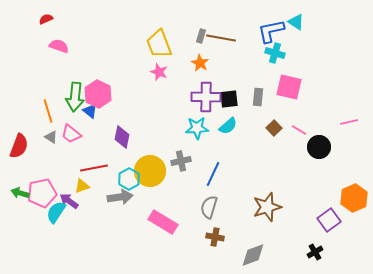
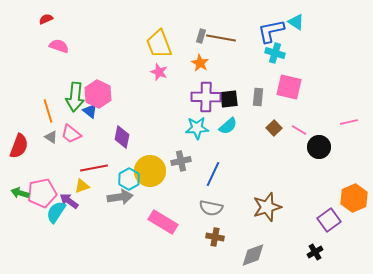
gray semicircle at (209, 207): moved 2 px right, 1 px down; rotated 95 degrees counterclockwise
